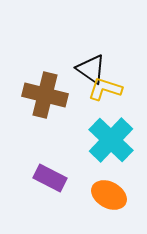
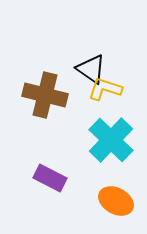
orange ellipse: moved 7 px right, 6 px down
